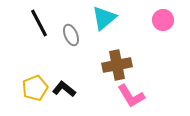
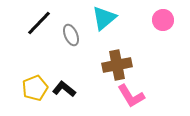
black line: rotated 72 degrees clockwise
